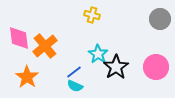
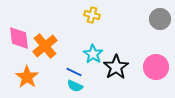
cyan star: moved 5 px left
blue line: rotated 63 degrees clockwise
